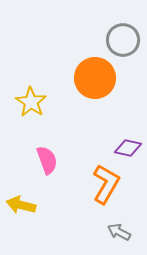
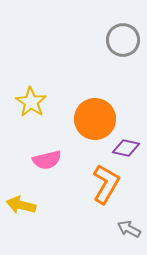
orange circle: moved 41 px down
purple diamond: moved 2 px left
pink semicircle: rotated 96 degrees clockwise
gray arrow: moved 10 px right, 3 px up
